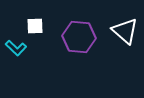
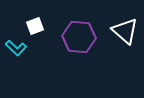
white square: rotated 18 degrees counterclockwise
